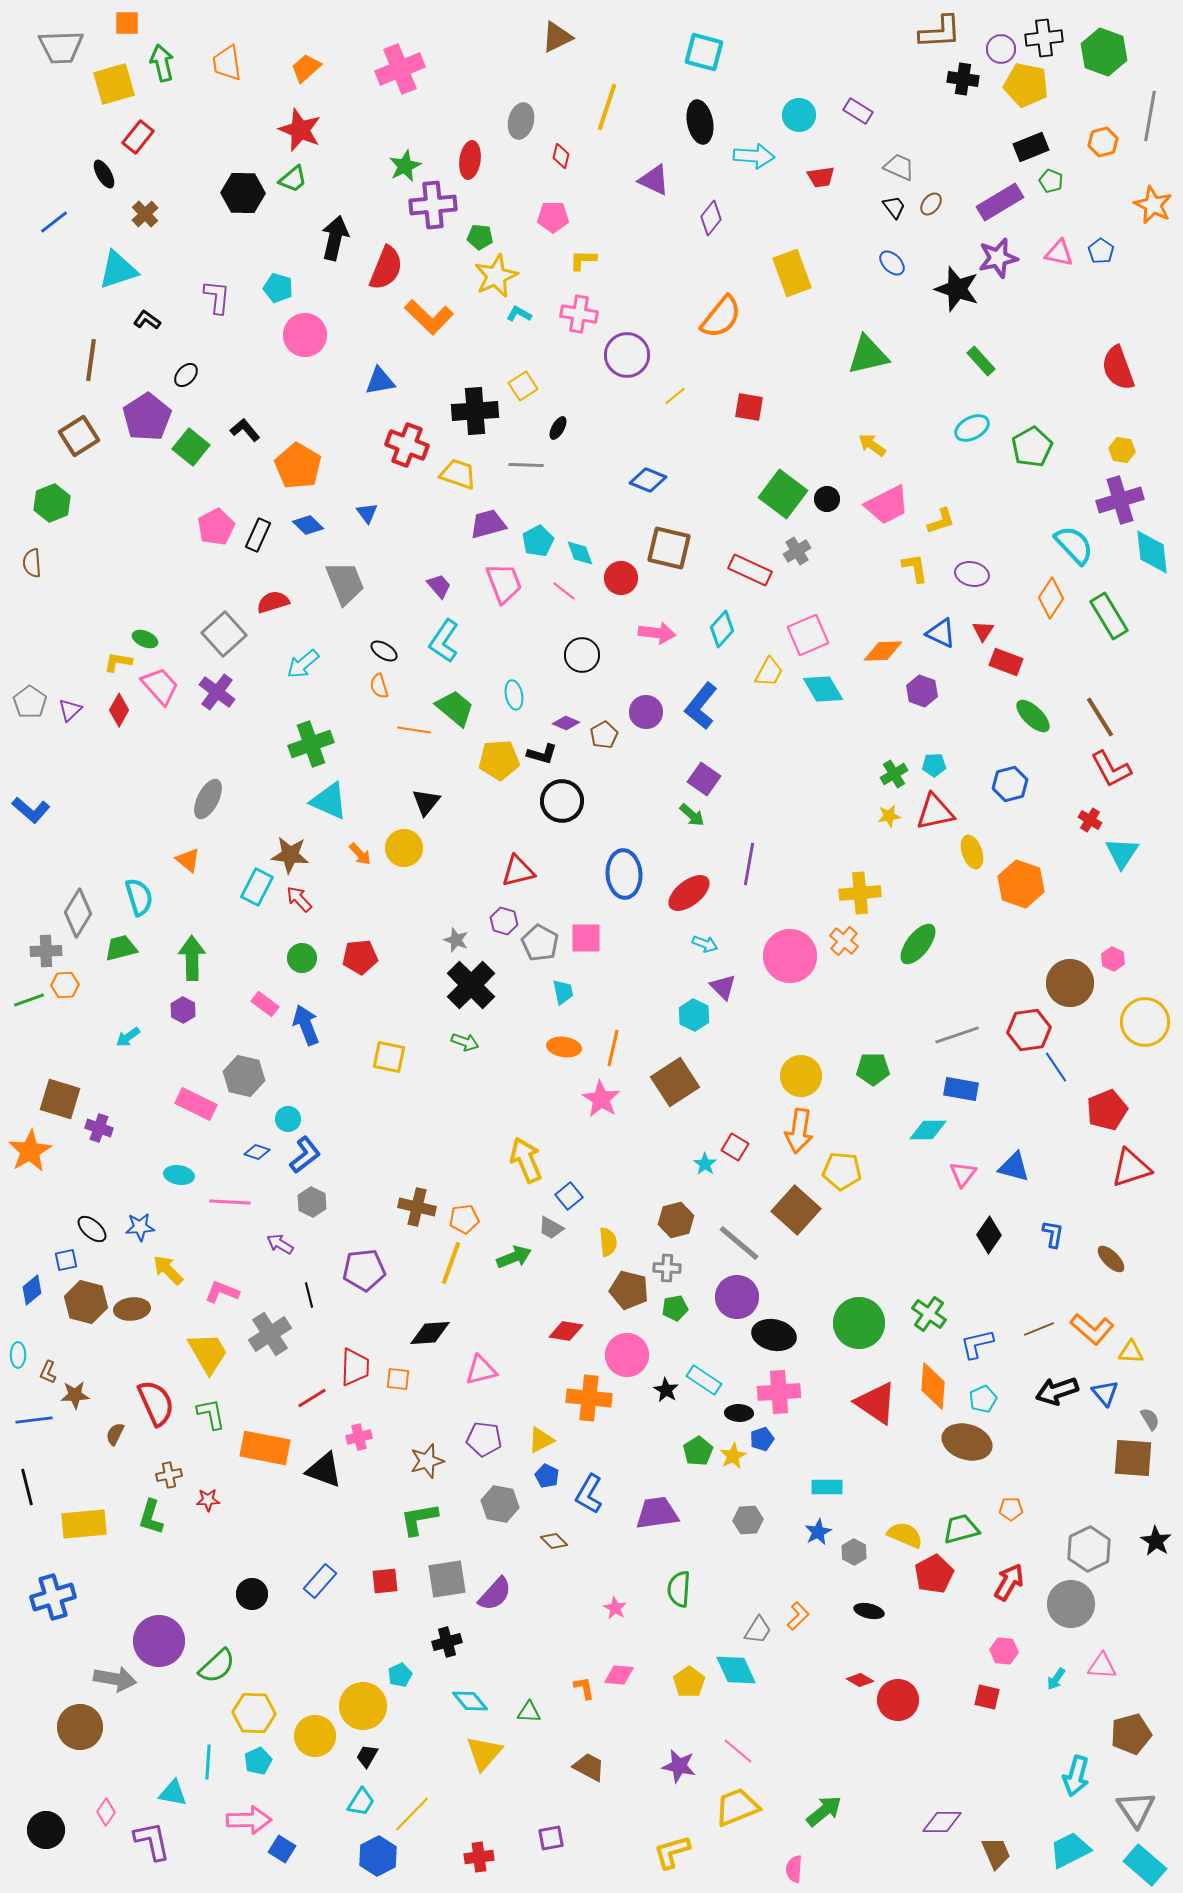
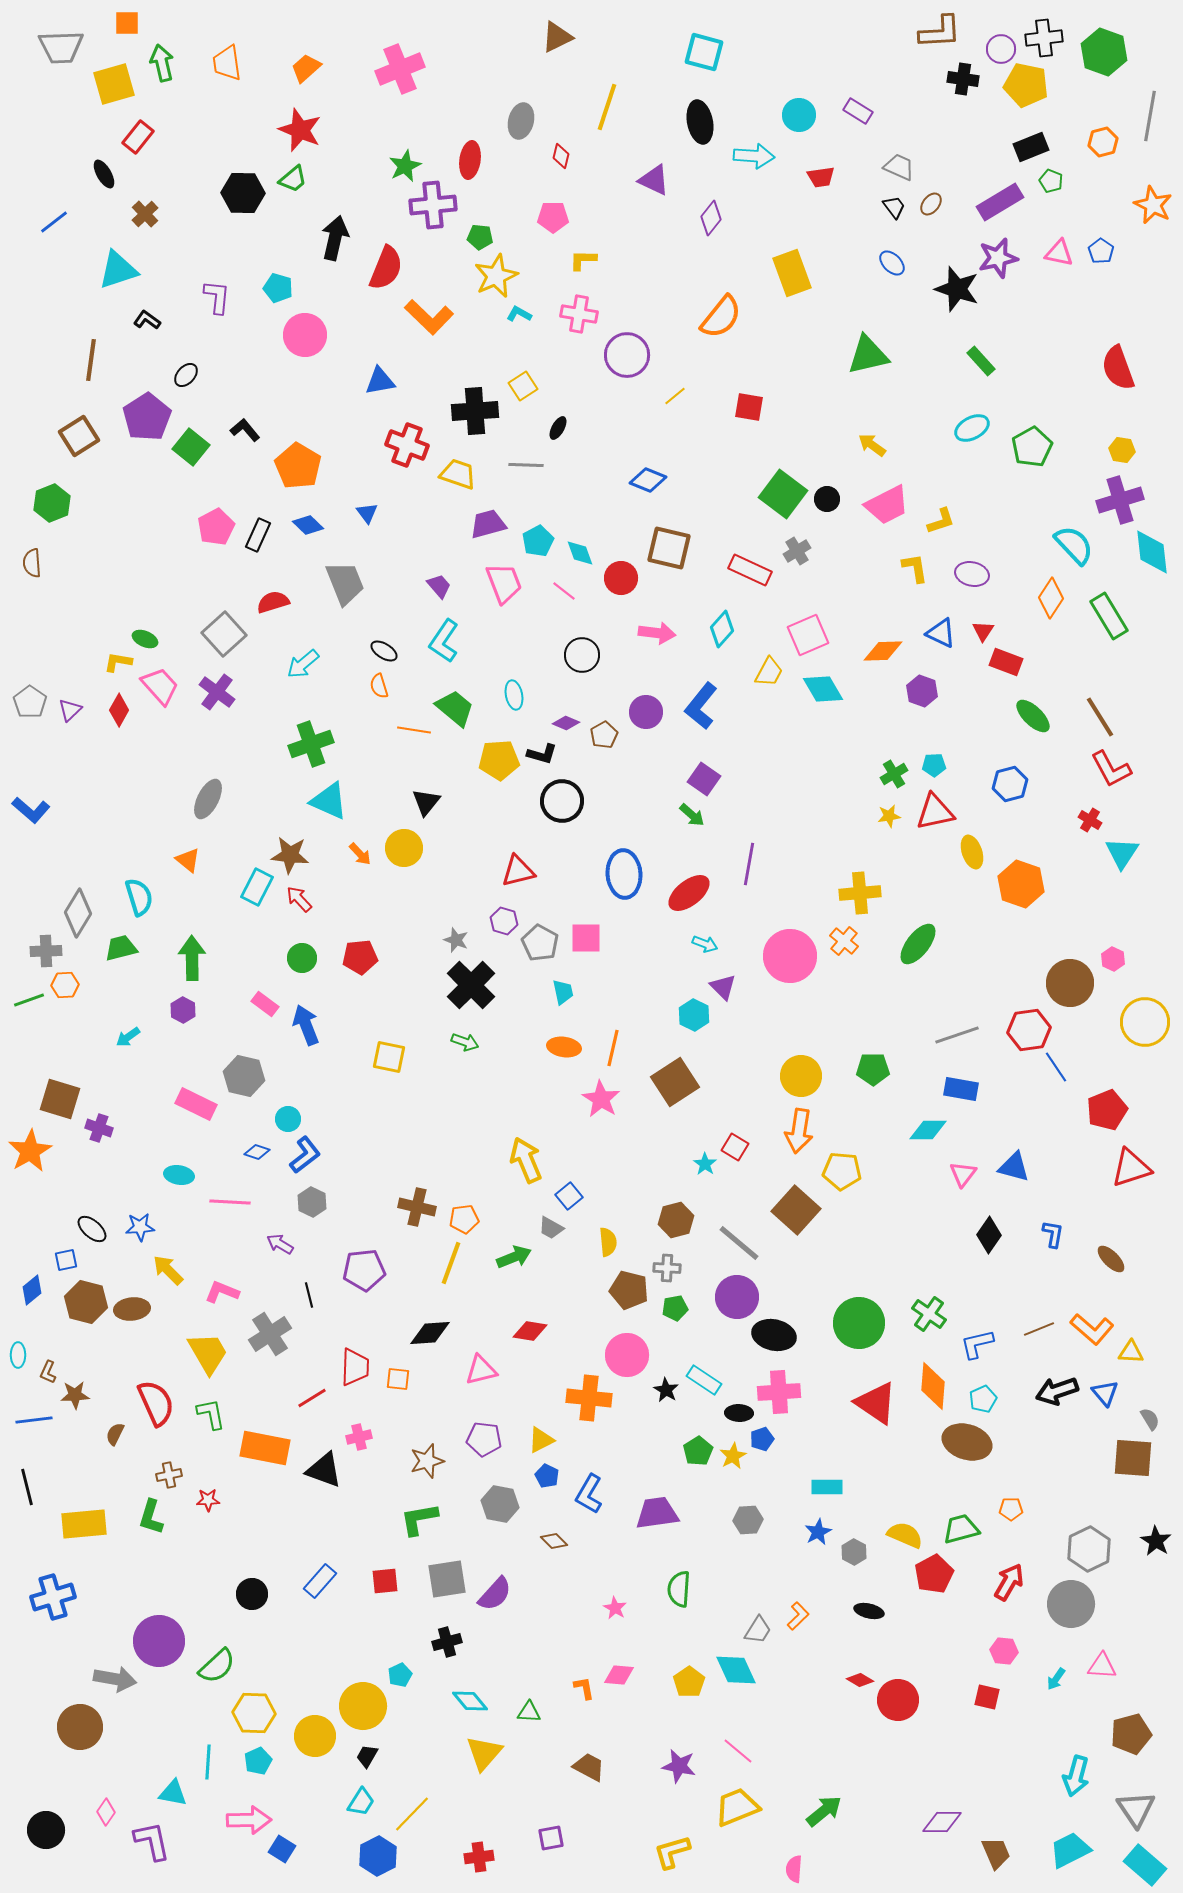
red diamond at (566, 1331): moved 36 px left
